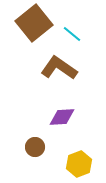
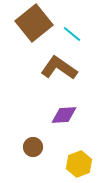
purple diamond: moved 2 px right, 2 px up
brown circle: moved 2 px left
